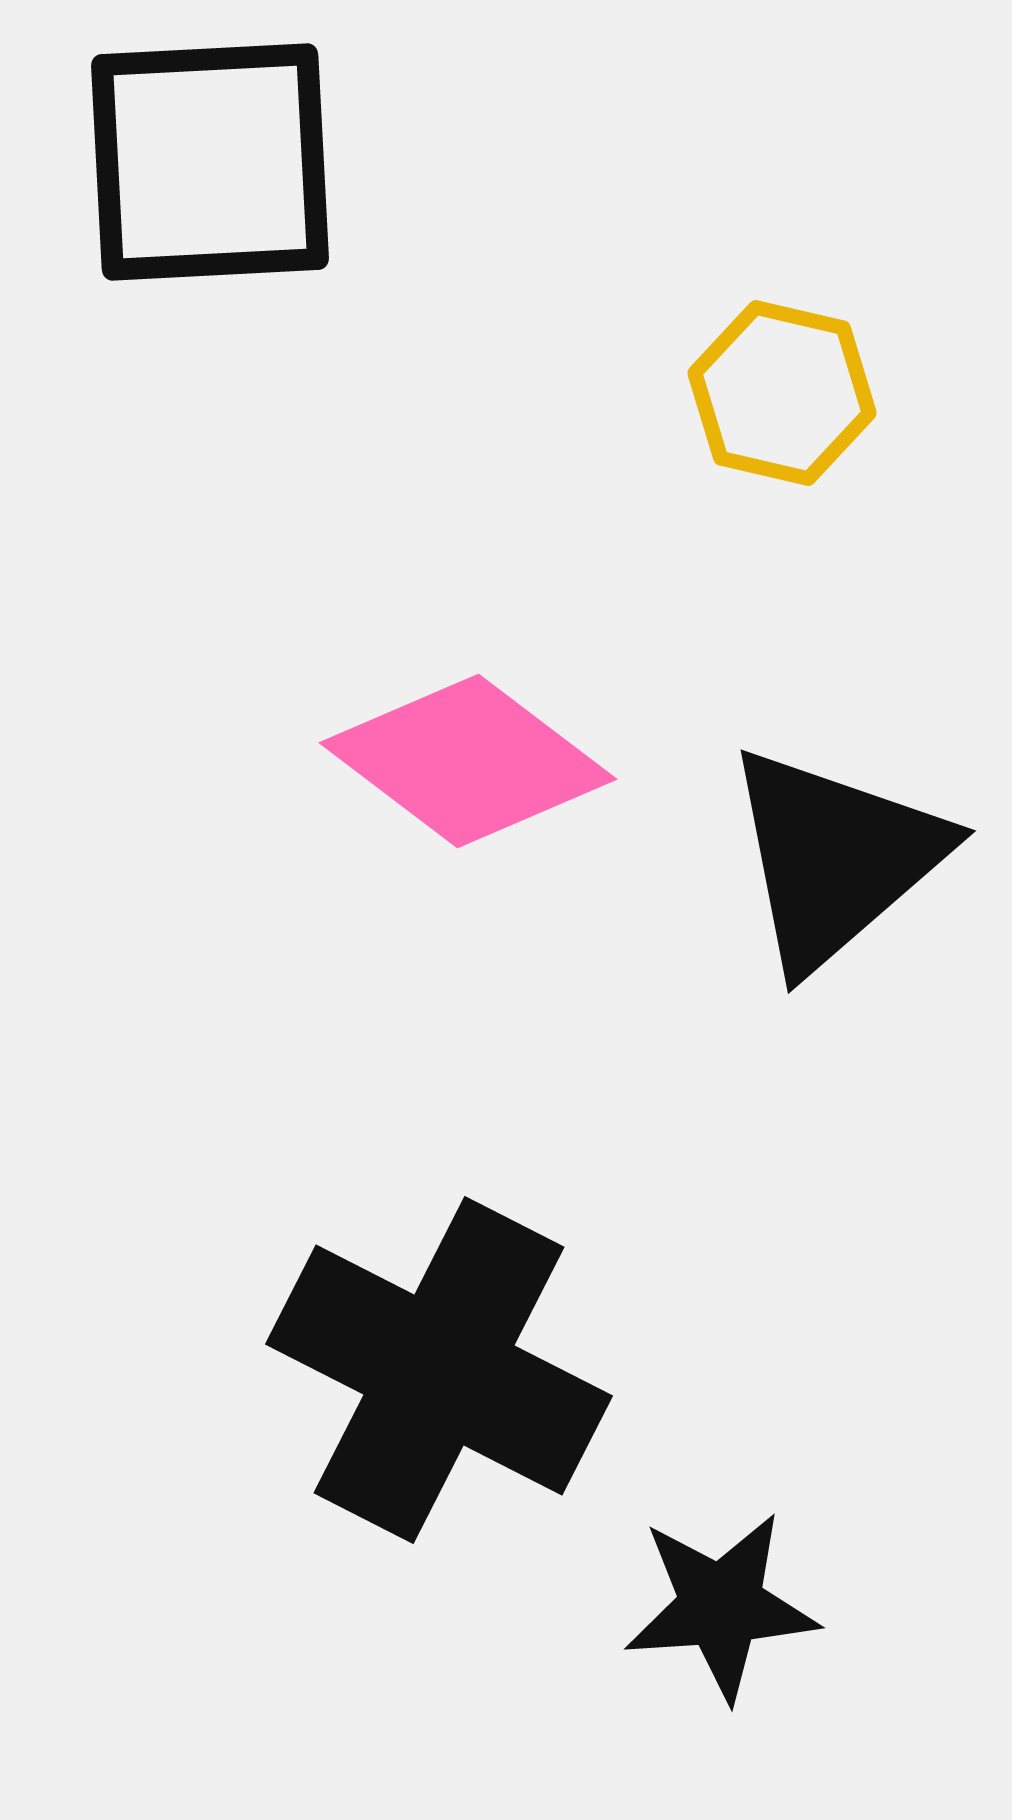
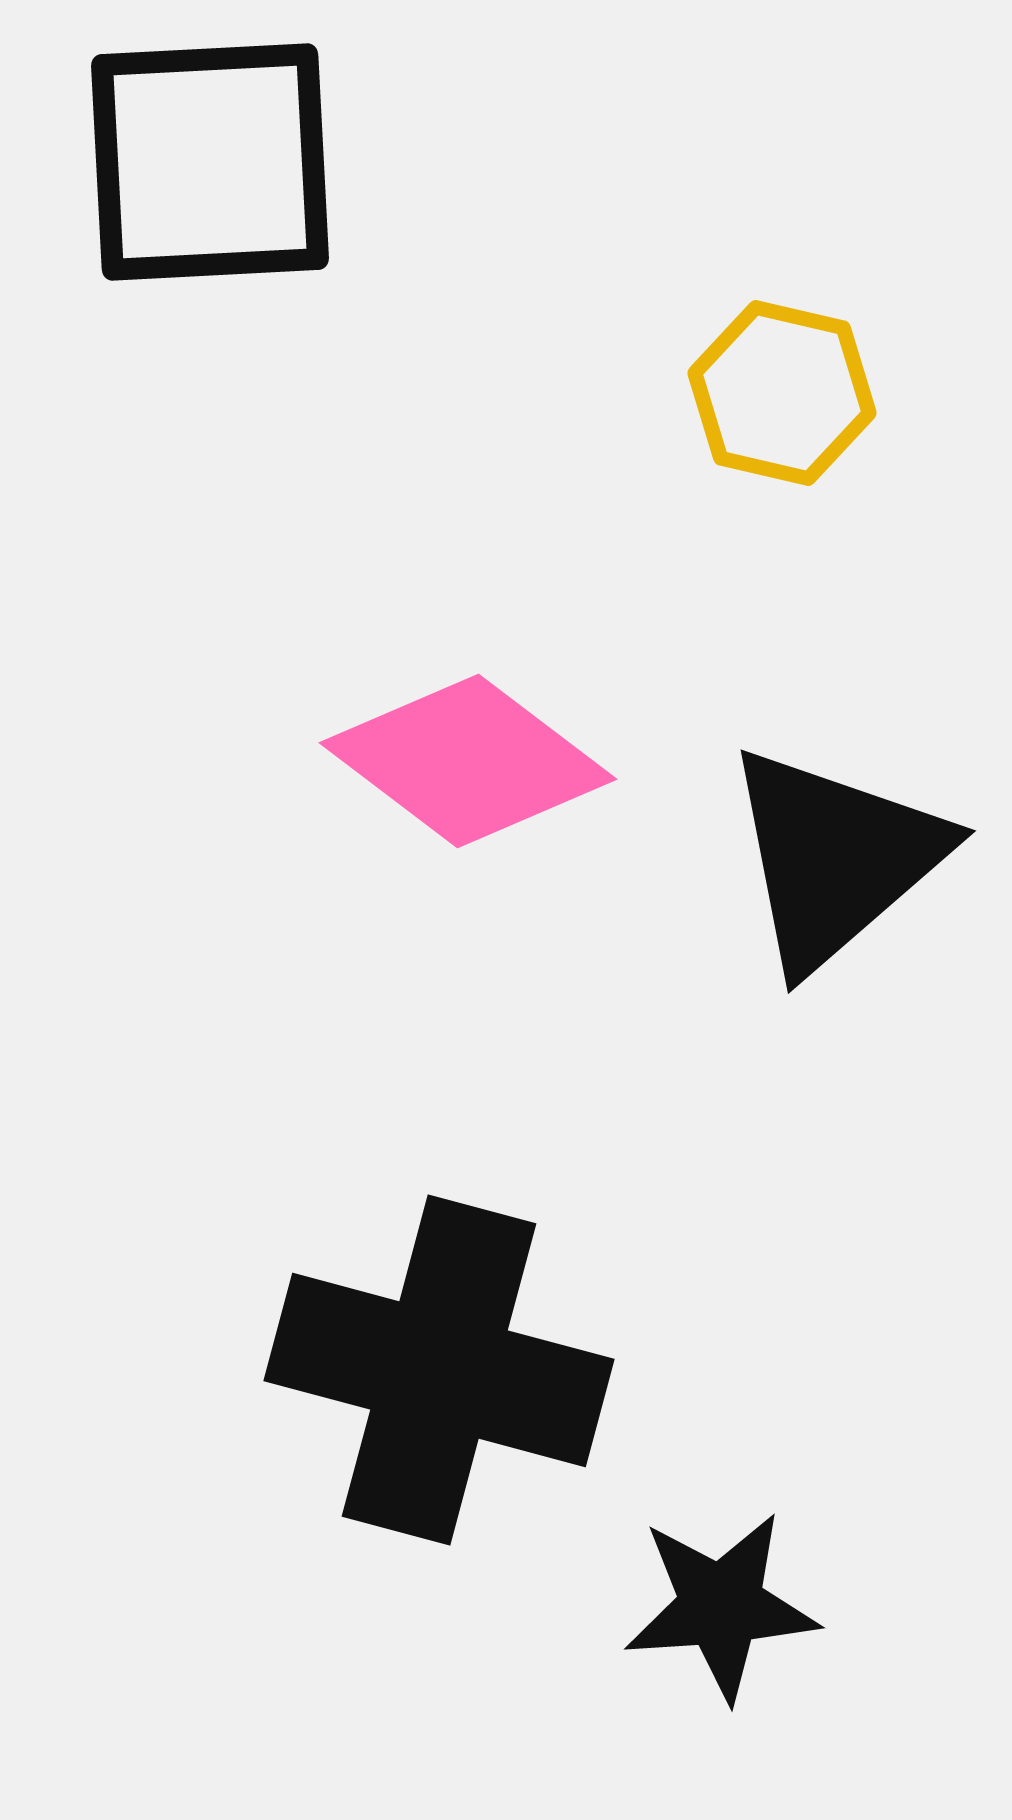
black cross: rotated 12 degrees counterclockwise
